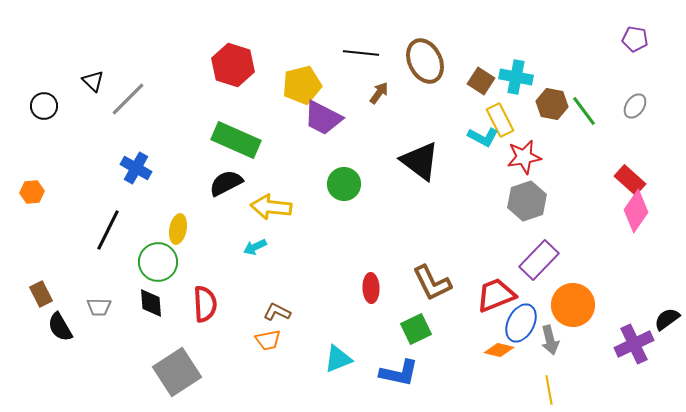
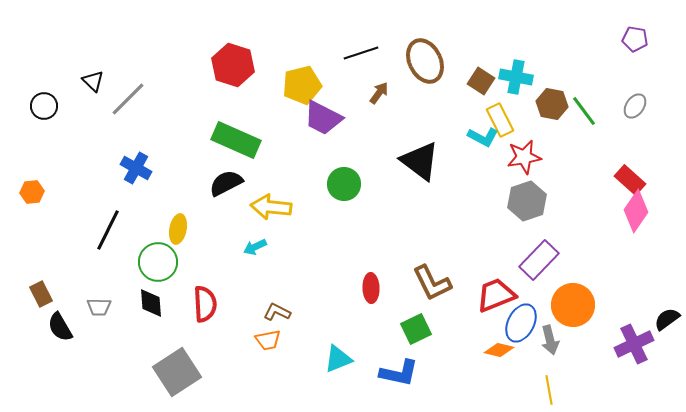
black line at (361, 53): rotated 24 degrees counterclockwise
